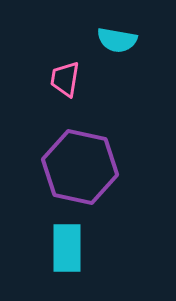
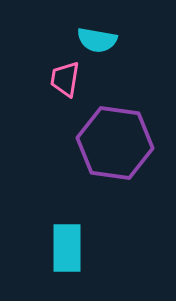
cyan semicircle: moved 20 px left
purple hexagon: moved 35 px right, 24 px up; rotated 4 degrees counterclockwise
